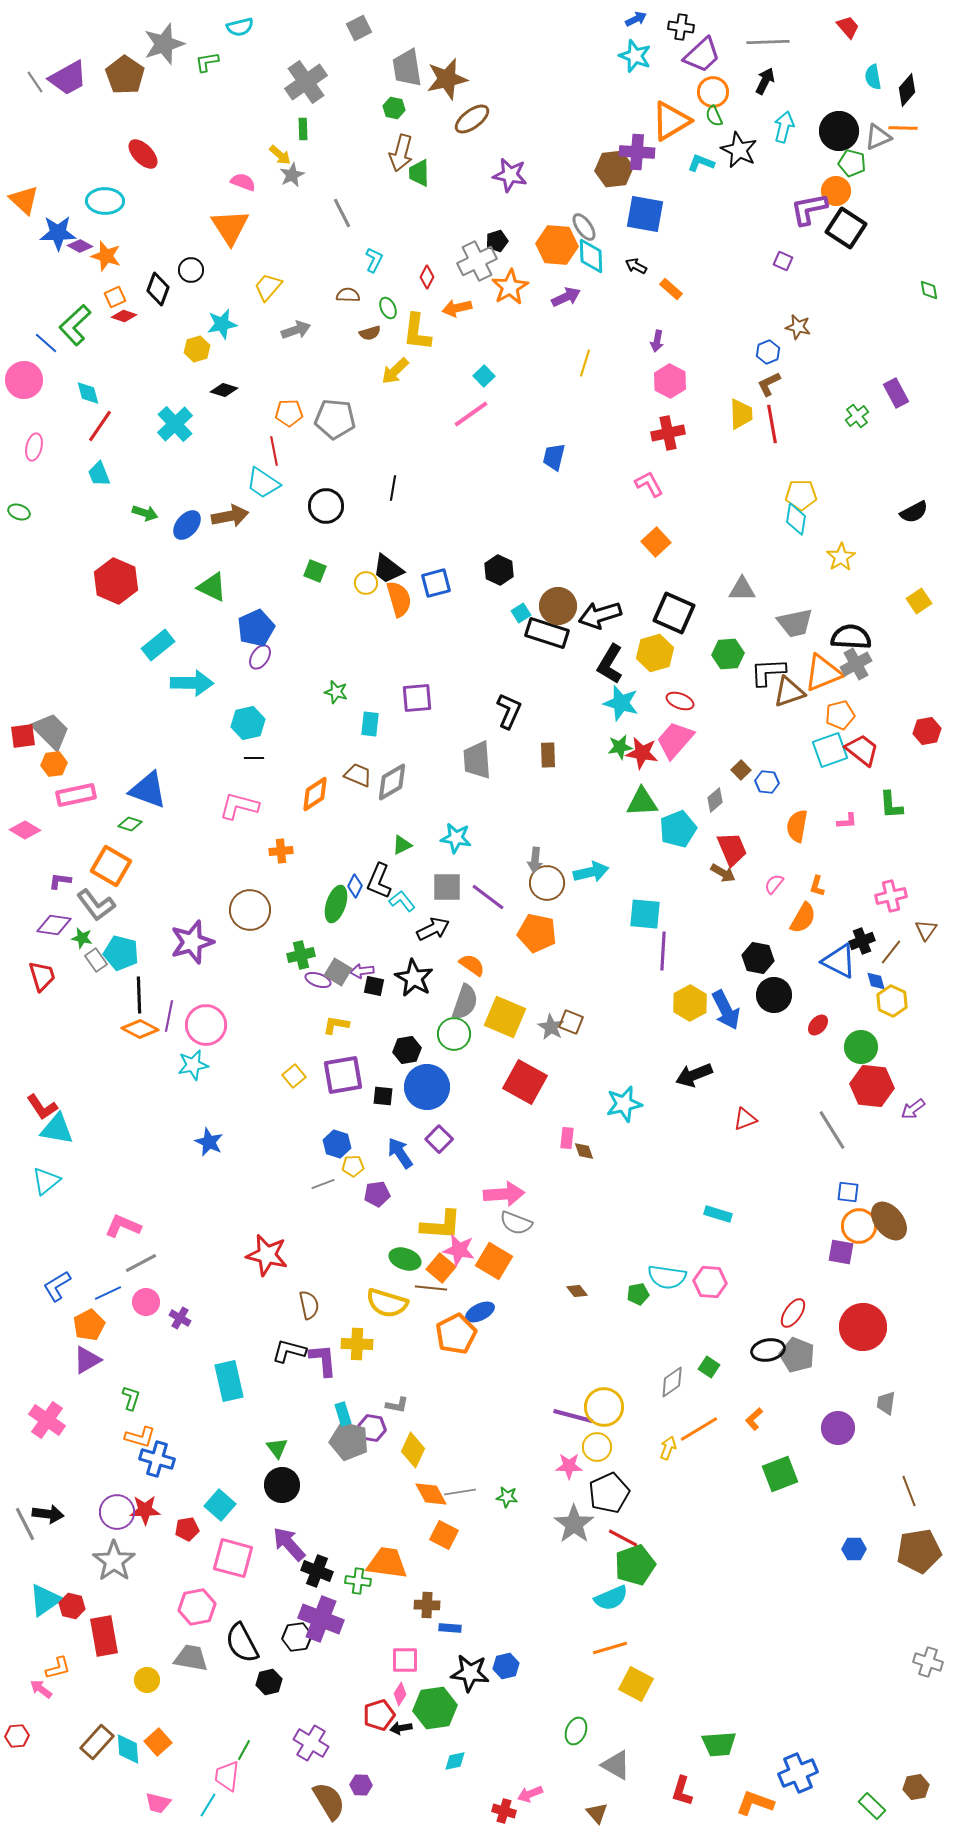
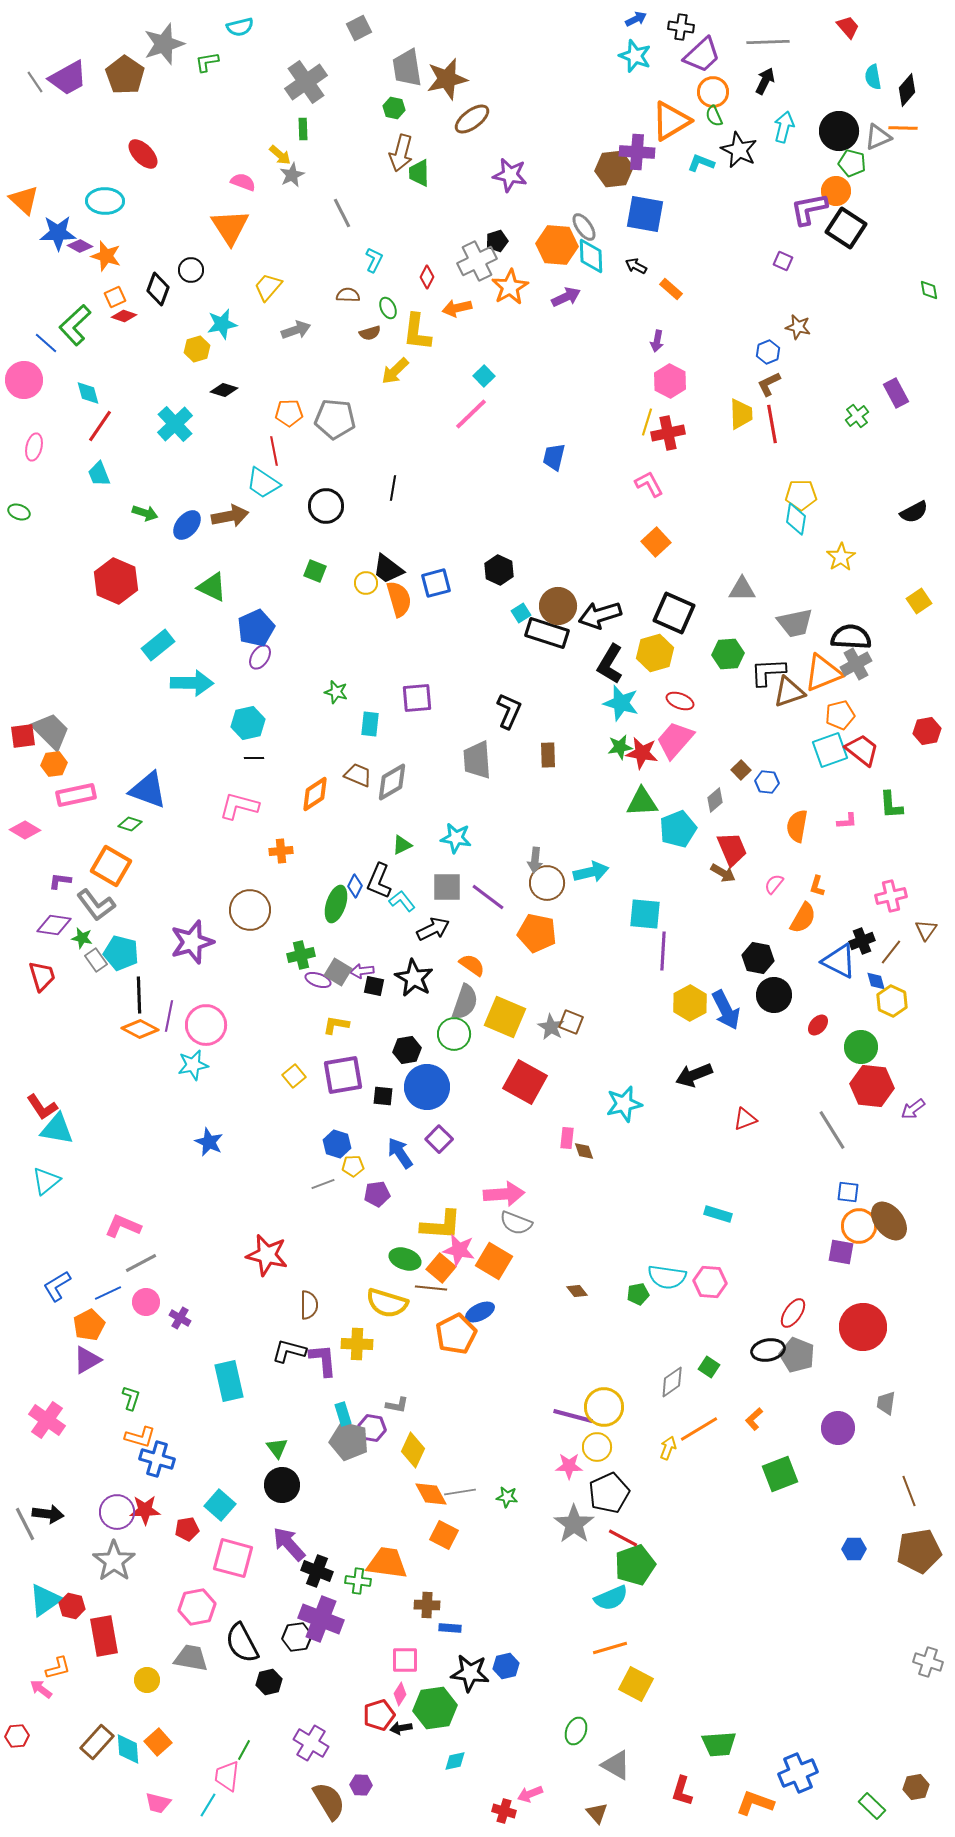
yellow line at (585, 363): moved 62 px right, 59 px down
pink line at (471, 414): rotated 9 degrees counterclockwise
brown semicircle at (309, 1305): rotated 12 degrees clockwise
